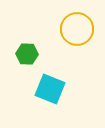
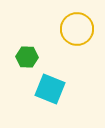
green hexagon: moved 3 px down
